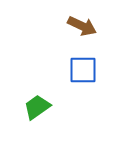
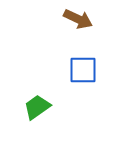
brown arrow: moved 4 px left, 7 px up
